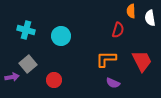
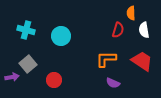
orange semicircle: moved 2 px down
white semicircle: moved 6 px left, 12 px down
red trapezoid: rotated 30 degrees counterclockwise
